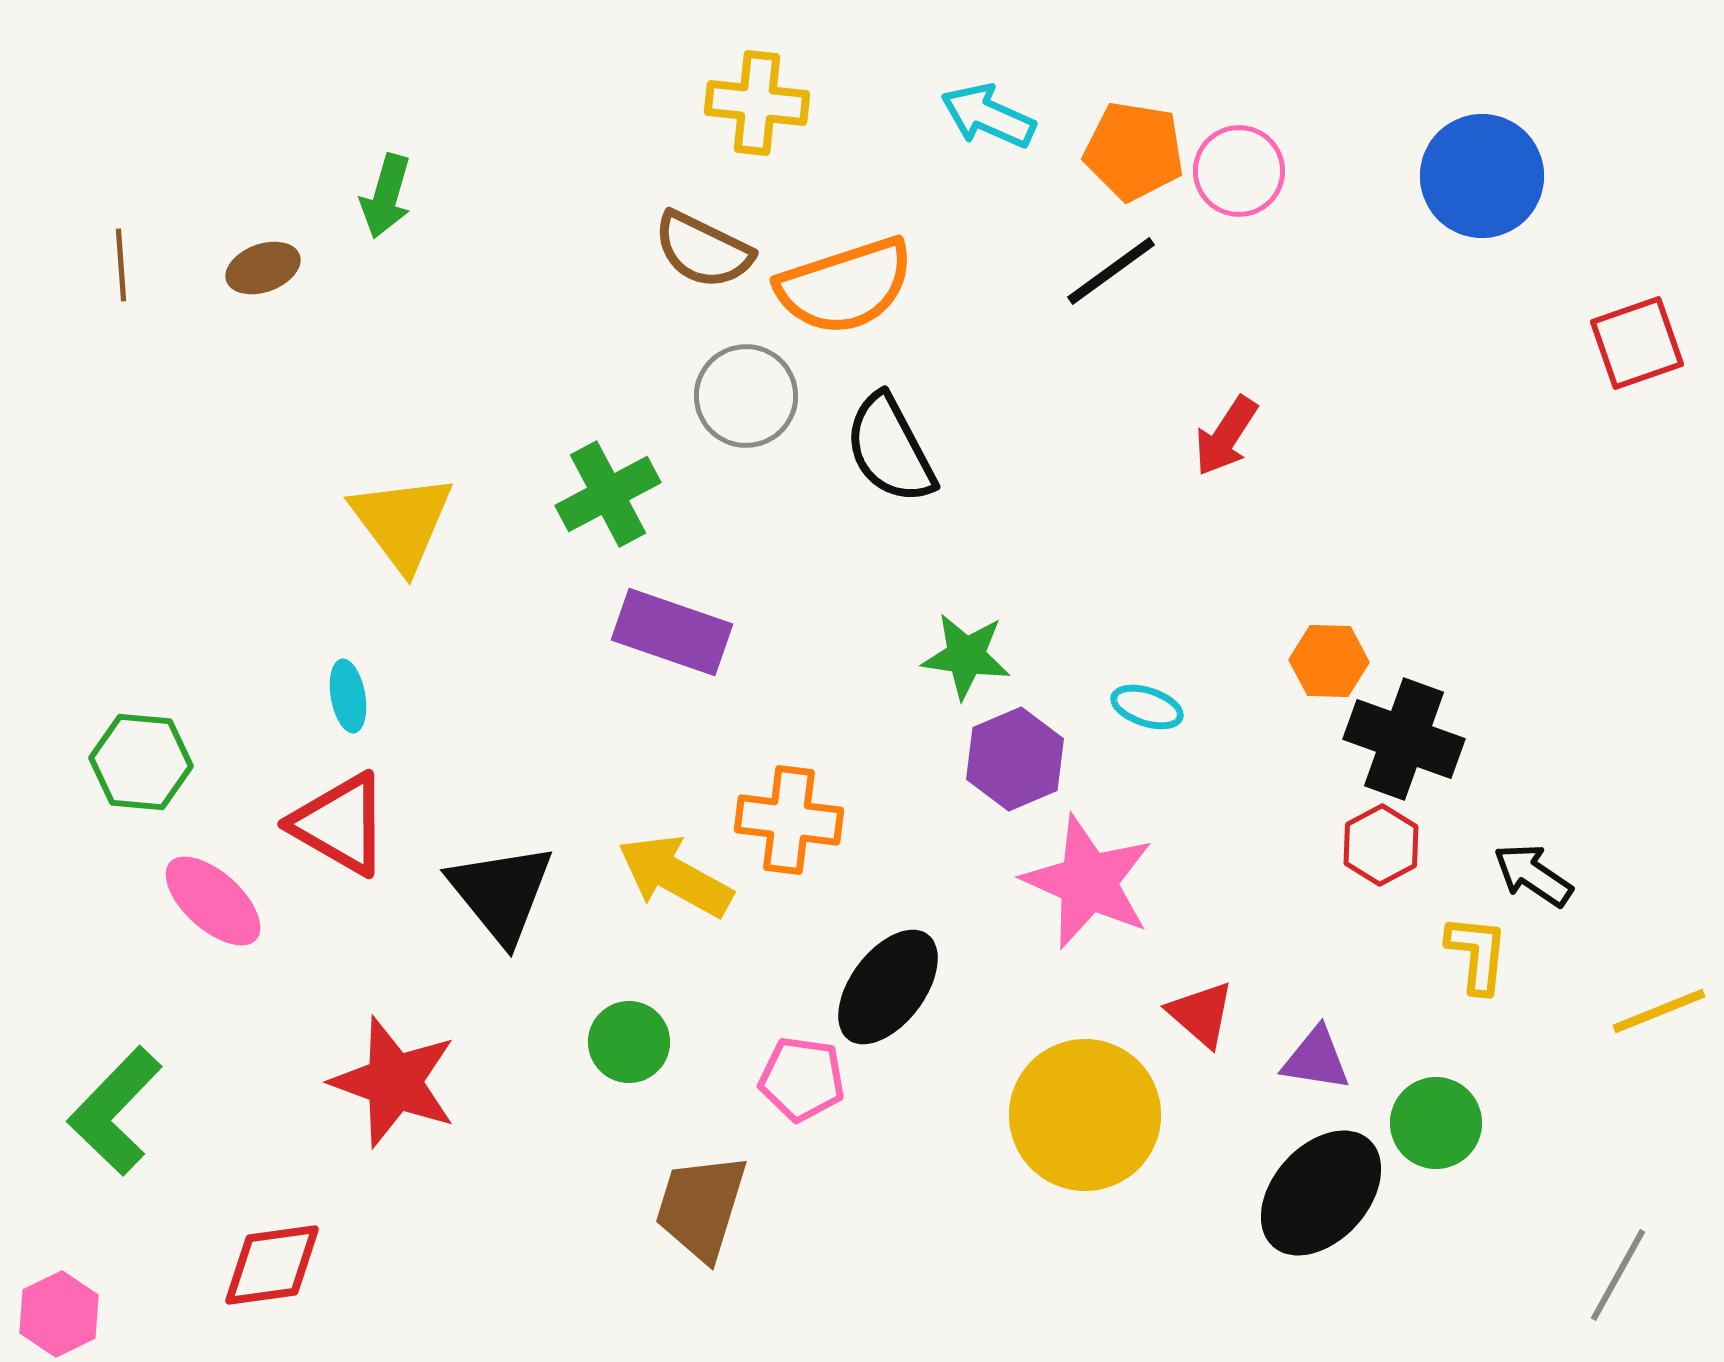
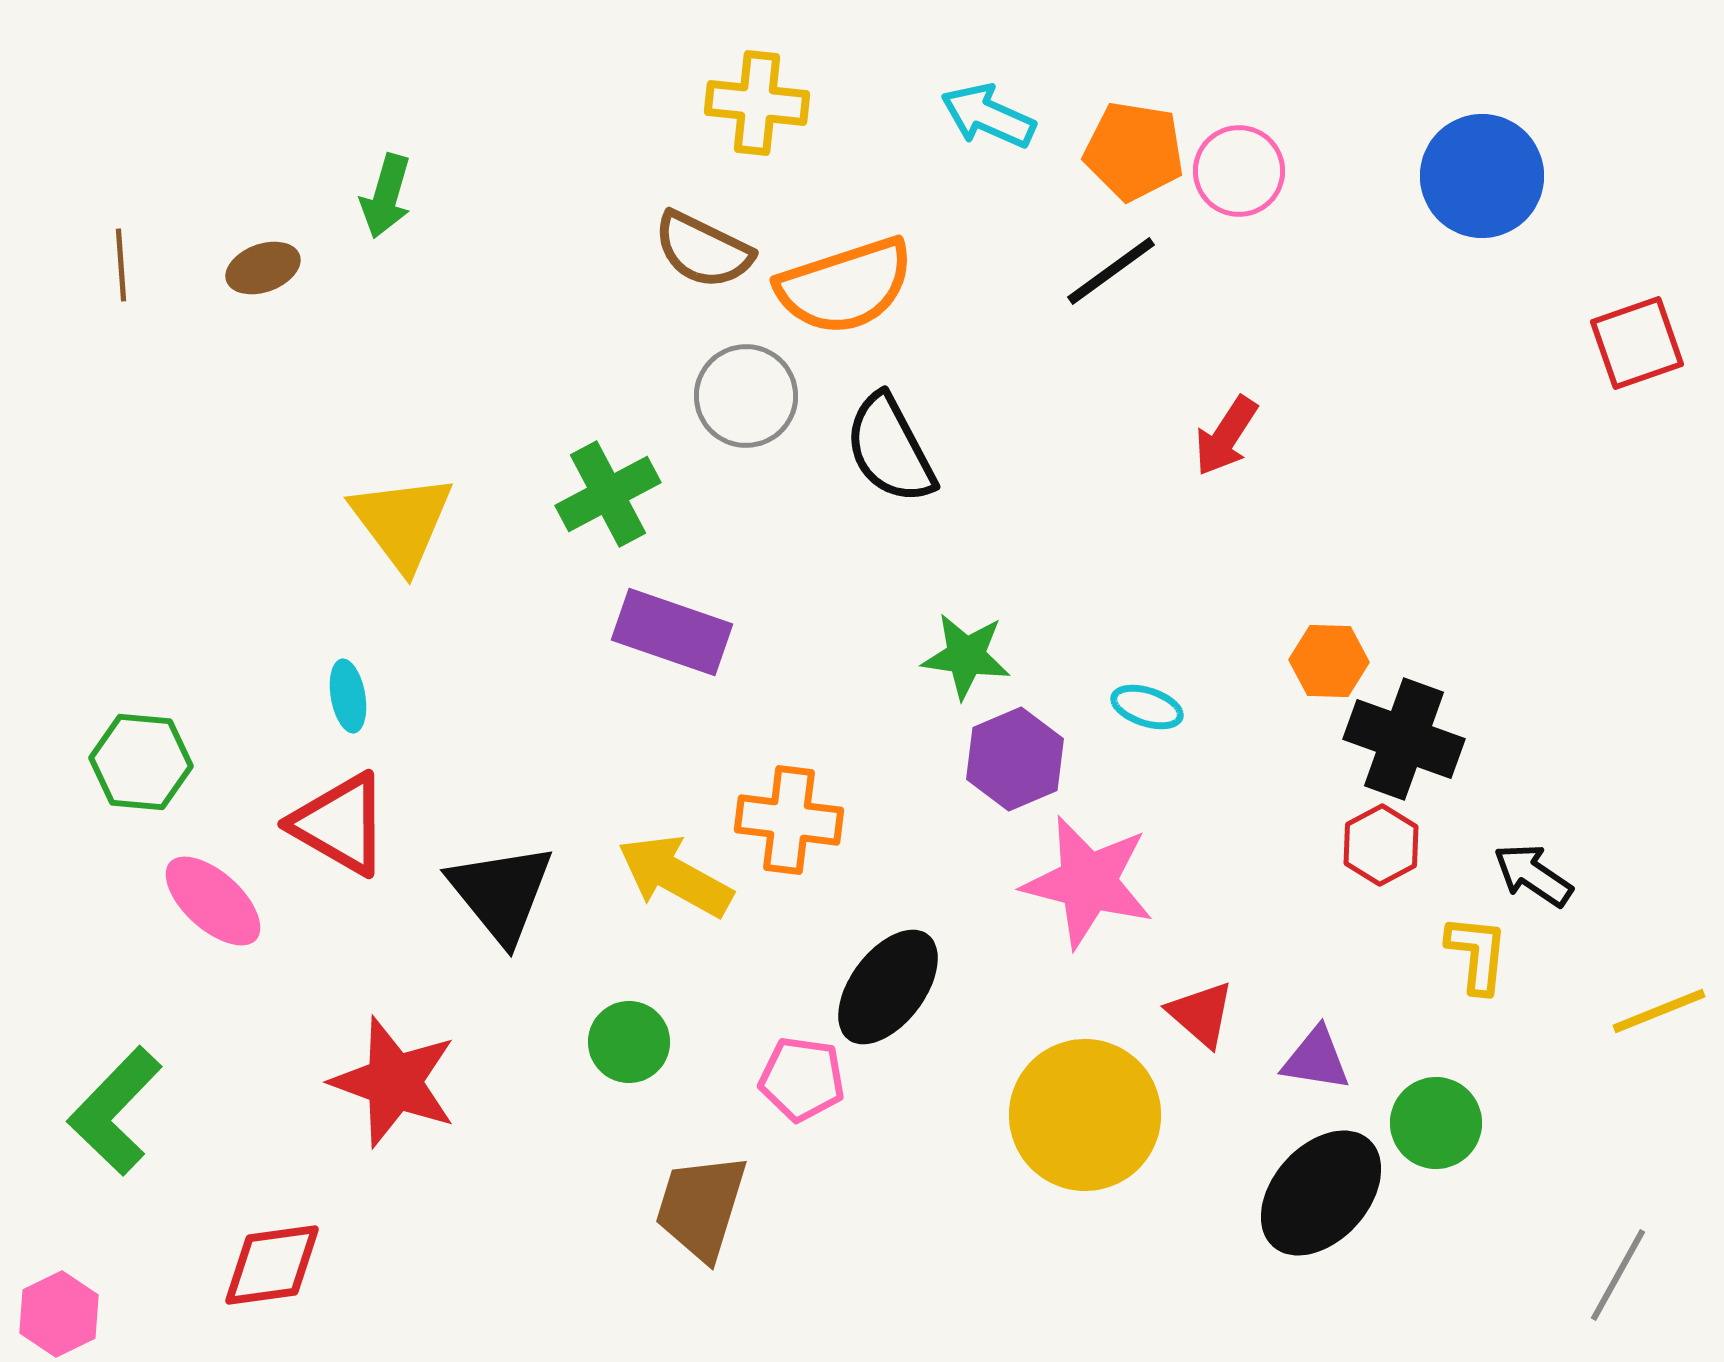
pink star at (1088, 882): rotated 10 degrees counterclockwise
